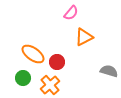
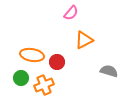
orange triangle: moved 3 px down
orange ellipse: moved 1 px left, 1 px down; rotated 25 degrees counterclockwise
green circle: moved 2 px left
orange cross: moved 6 px left; rotated 18 degrees clockwise
